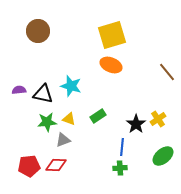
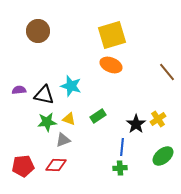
black triangle: moved 1 px right, 1 px down
red pentagon: moved 6 px left
